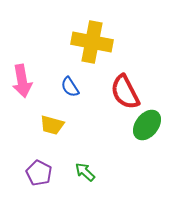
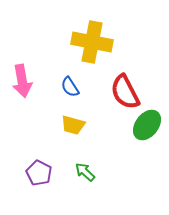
yellow trapezoid: moved 21 px right
